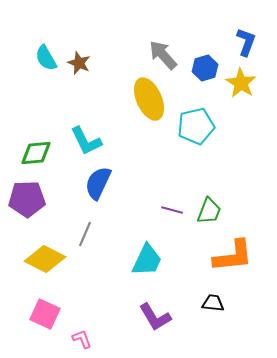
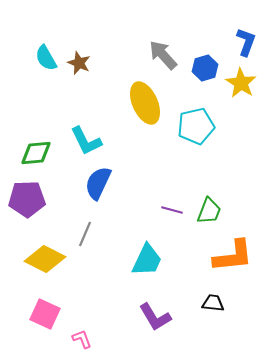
yellow ellipse: moved 4 px left, 4 px down
